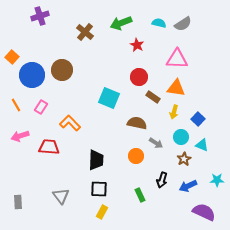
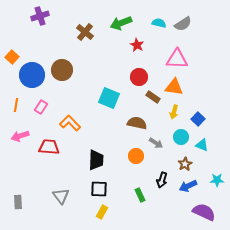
orange triangle: moved 2 px left, 1 px up
orange line: rotated 40 degrees clockwise
brown star: moved 1 px right, 5 px down
